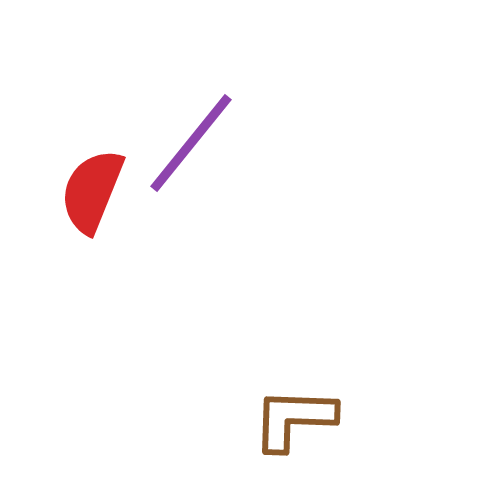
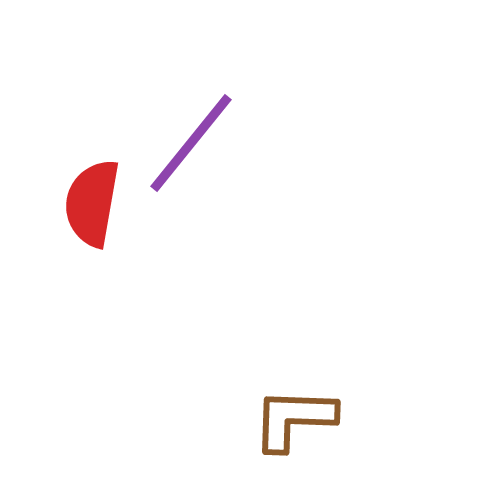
red semicircle: moved 12 px down; rotated 12 degrees counterclockwise
